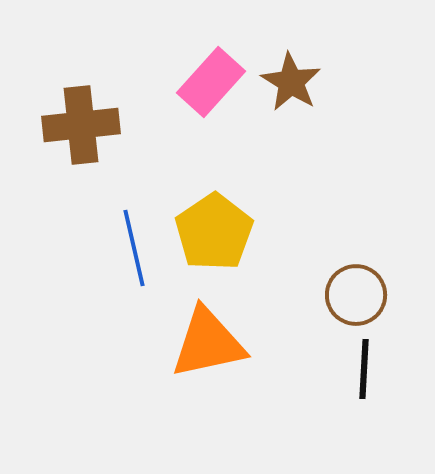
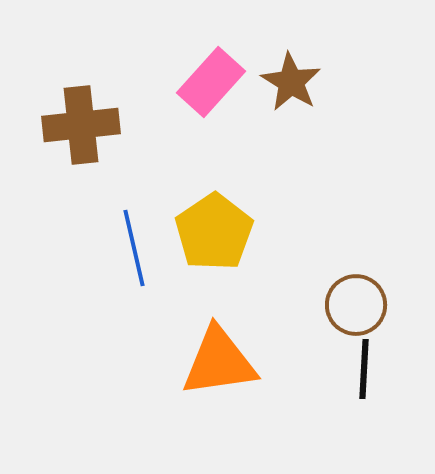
brown circle: moved 10 px down
orange triangle: moved 11 px right, 19 px down; rotated 4 degrees clockwise
